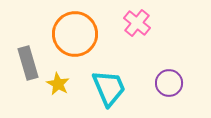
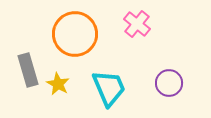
pink cross: moved 1 px down
gray rectangle: moved 7 px down
